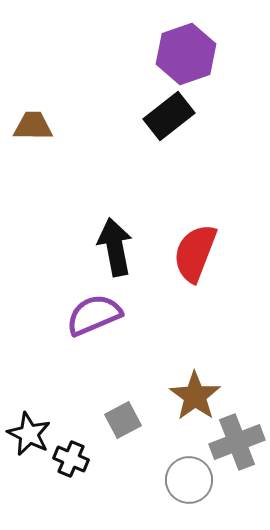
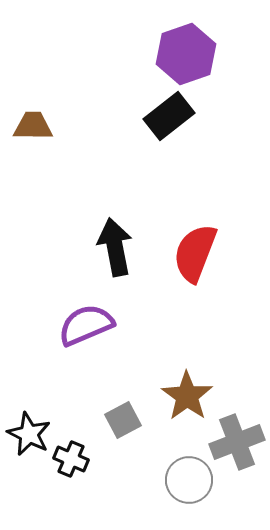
purple semicircle: moved 8 px left, 10 px down
brown star: moved 8 px left
